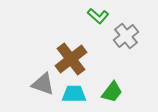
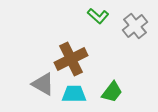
gray cross: moved 9 px right, 10 px up
brown cross: rotated 12 degrees clockwise
gray triangle: rotated 10 degrees clockwise
